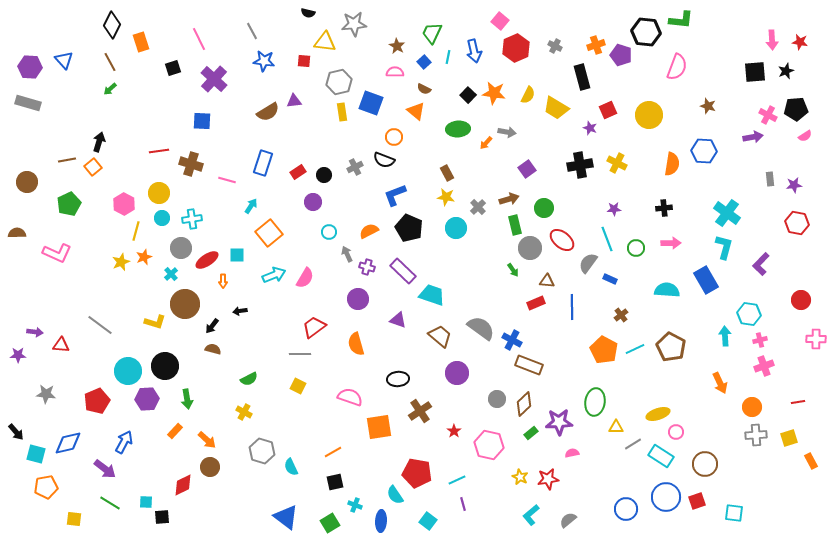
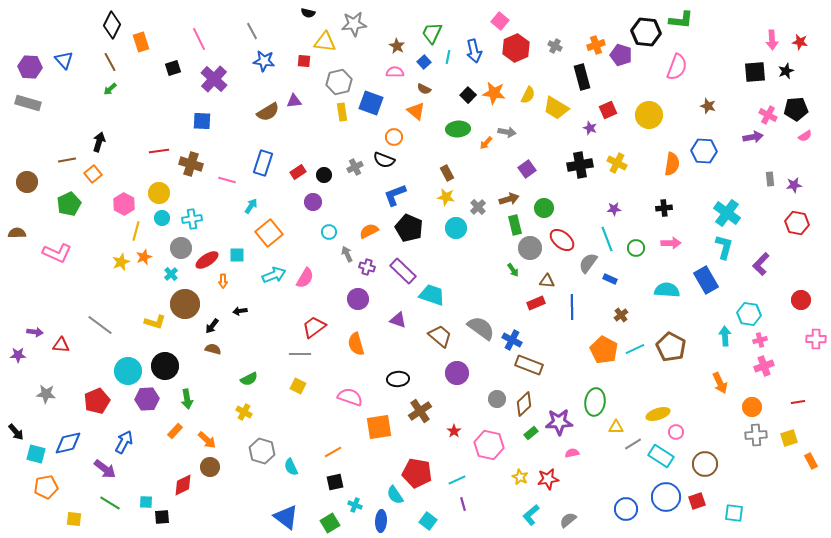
orange square at (93, 167): moved 7 px down
